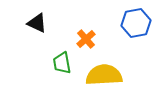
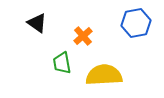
black triangle: rotated 10 degrees clockwise
orange cross: moved 3 px left, 3 px up
